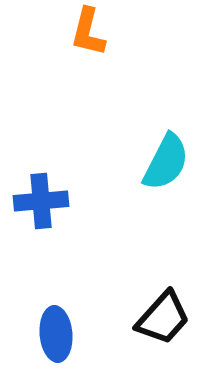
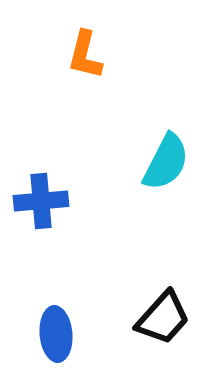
orange L-shape: moved 3 px left, 23 px down
